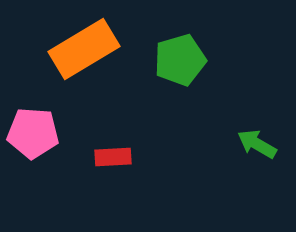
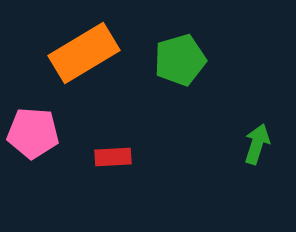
orange rectangle: moved 4 px down
green arrow: rotated 78 degrees clockwise
